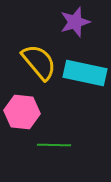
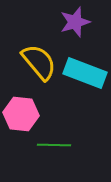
cyan rectangle: rotated 9 degrees clockwise
pink hexagon: moved 1 px left, 2 px down
